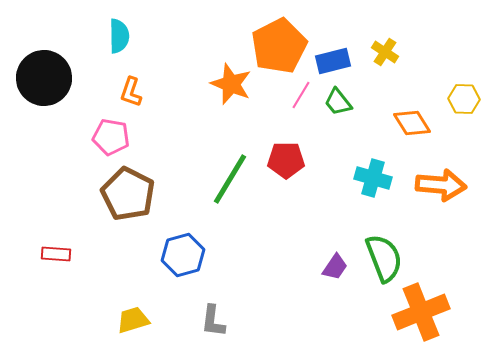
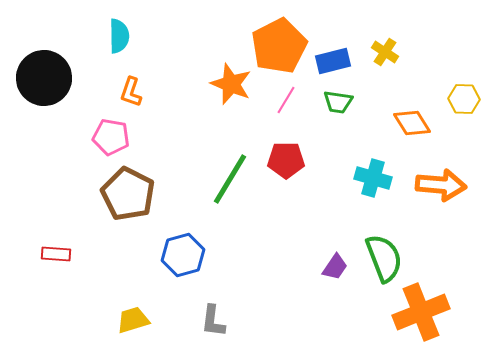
pink line: moved 15 px left, 5 px down
green trapezoid: rotated 44 degrees counterclockwise
